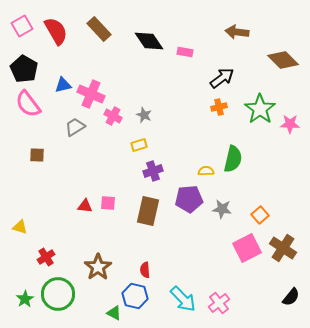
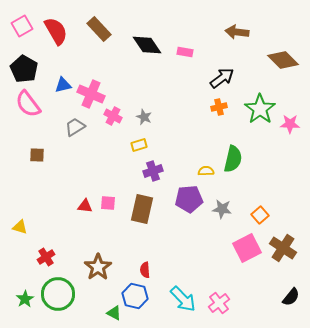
black diamond at (149, 41): moved 2 px left, 4 px down
gray star at (144, 115): moved 2 px down
brown rectangle at (148, 211): moved 6 px left, 2 px up
